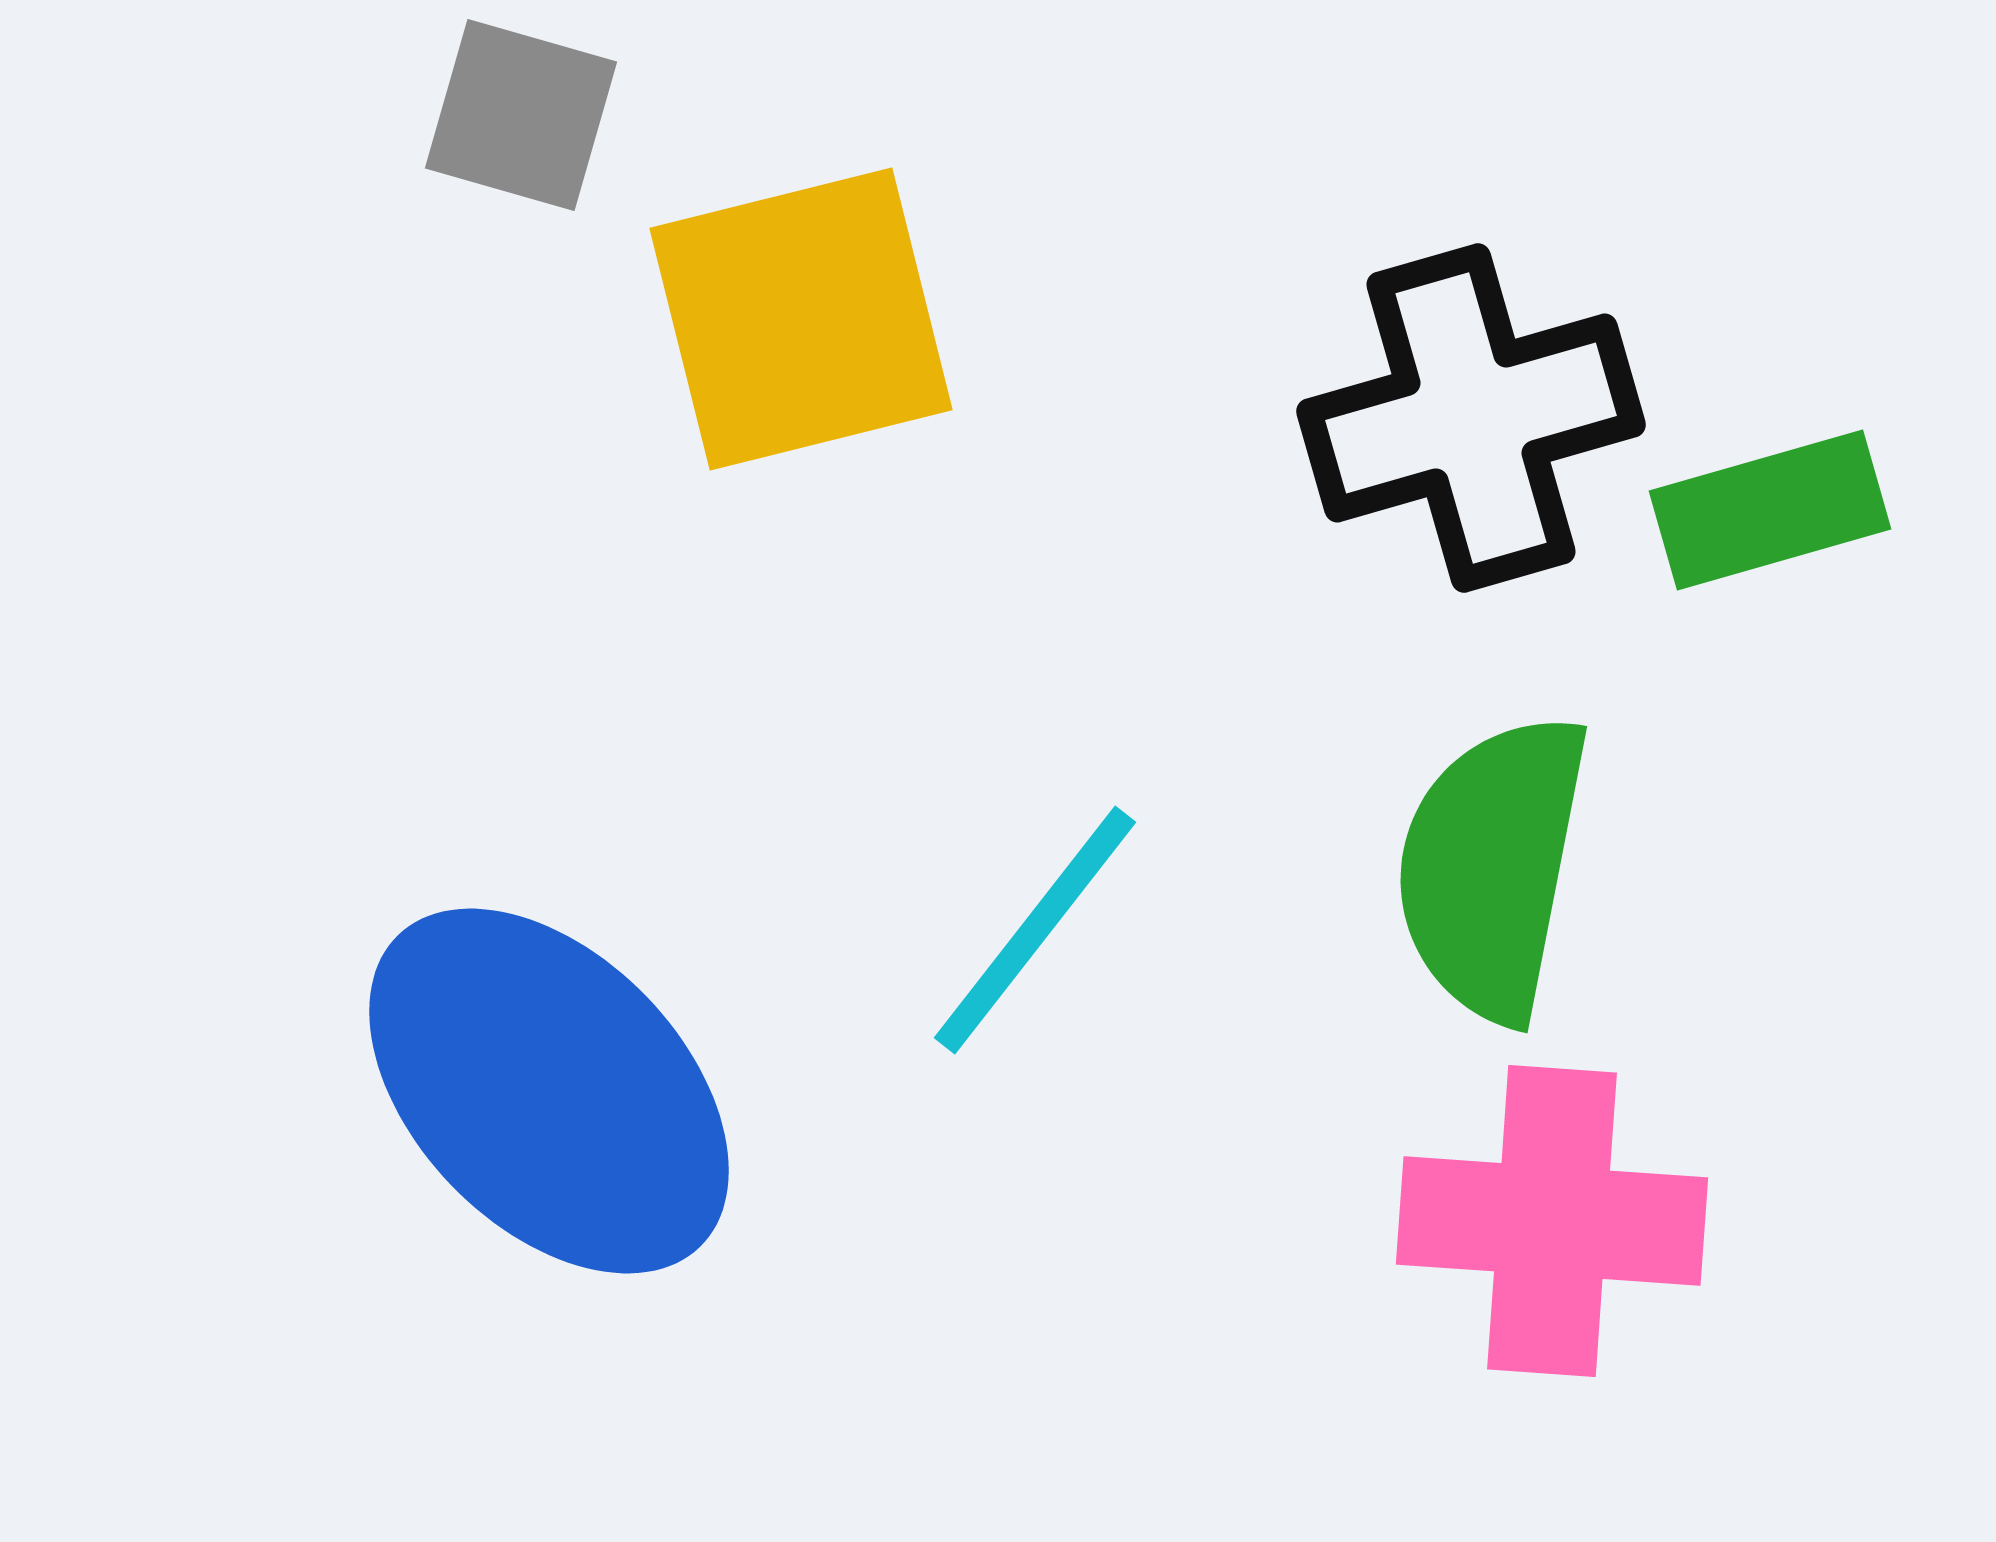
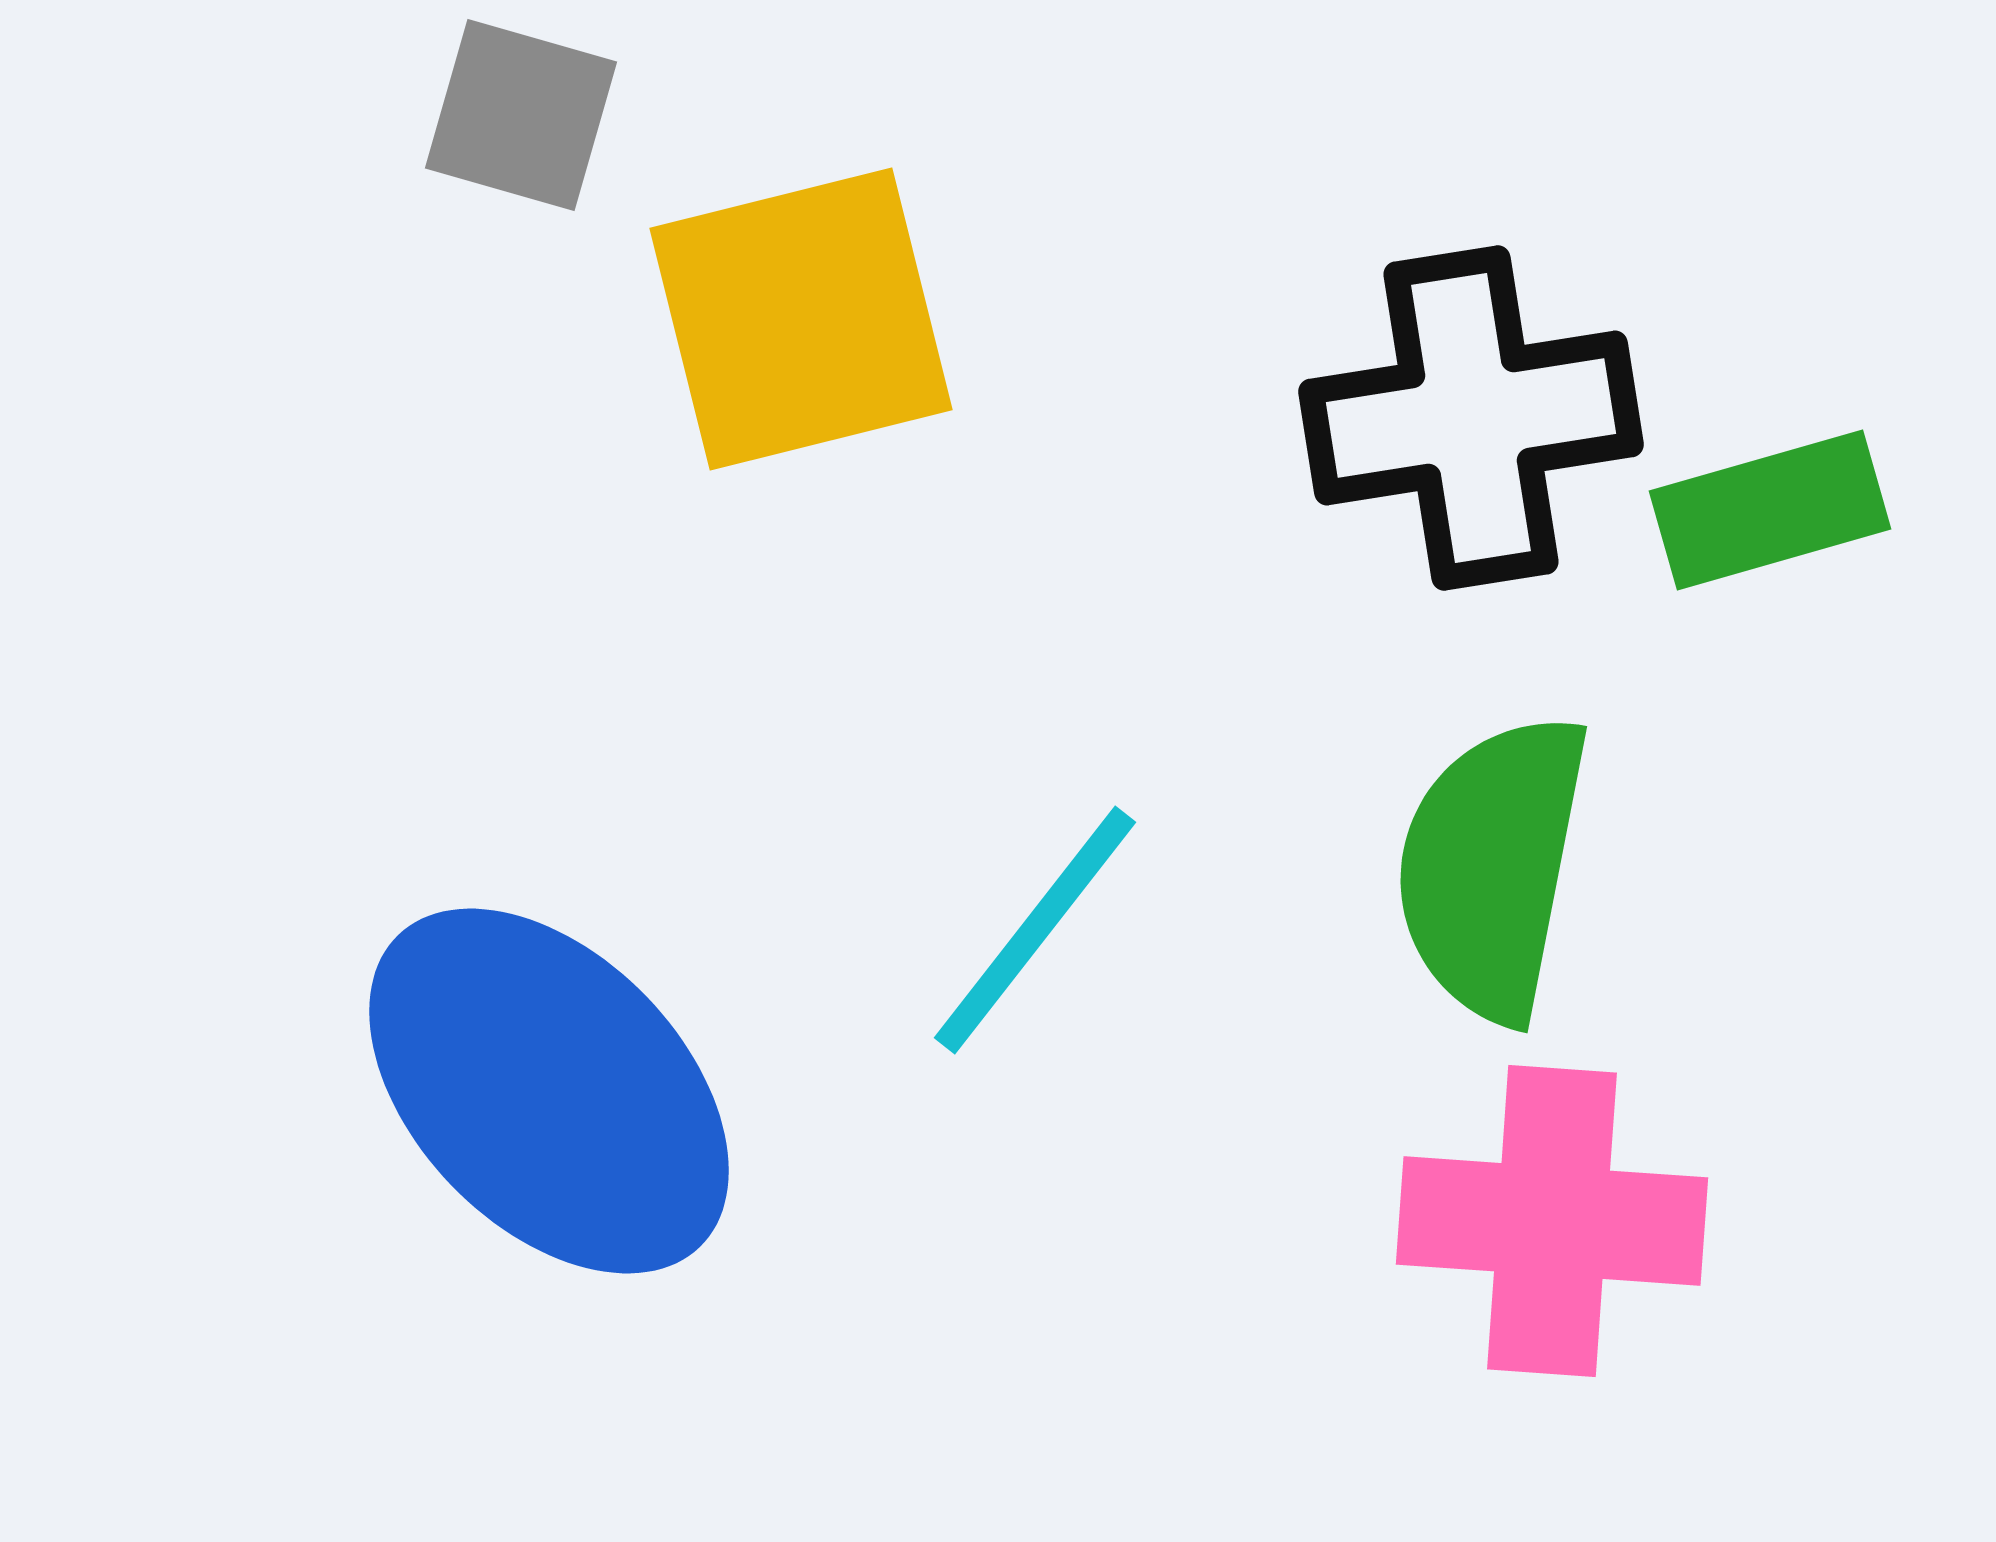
black cross: rotated 7 degrees clockwise
